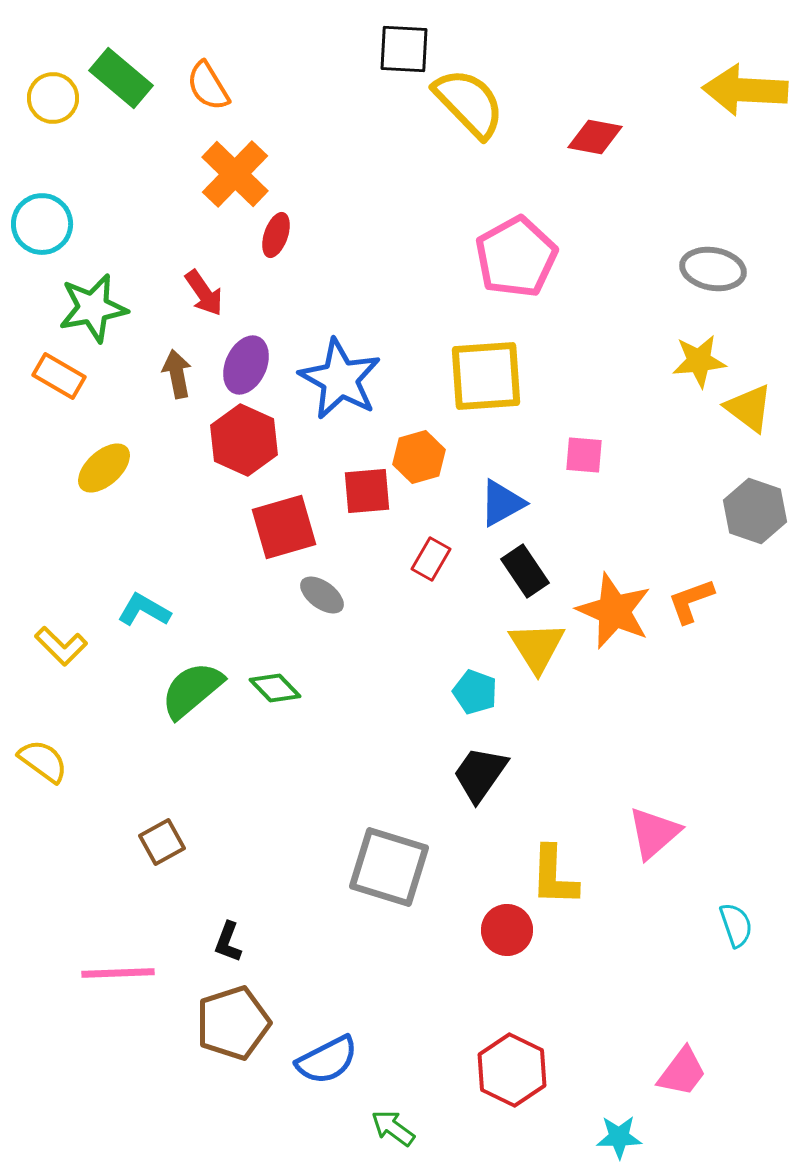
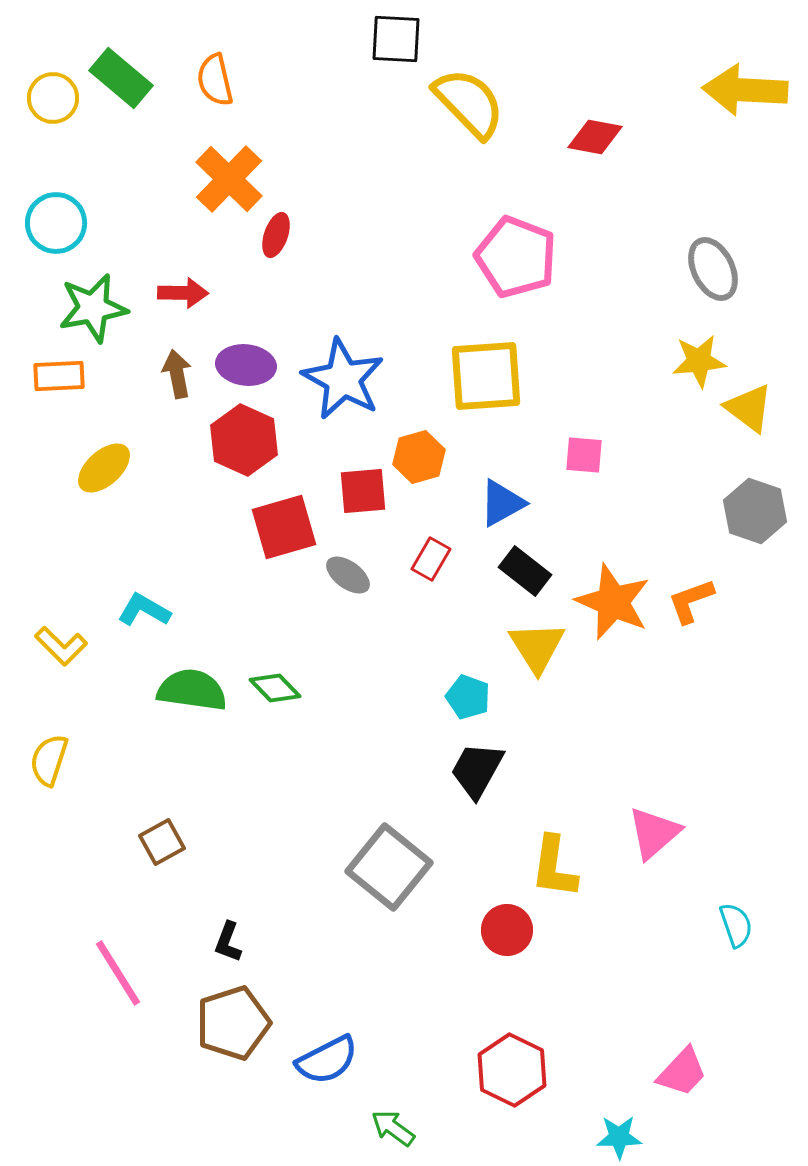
black square at (404, 49): moved 8 px left, 10 px up
orange semicircle at (208, 86): moved 7 px right, 6 px up; rotated 18 degrees clockwise
orange cross at (235, 174): moved 6 px left, 5 px down
cyan circle at (42, 224): moved 14 px right, 1 px up
pink pentagon at (516, 257): rotated 22 degrees counterclockwise
gray ellipse at (713, 269): rotated 54 degrees clockwise
red arrow at (204, 293): moved 21 px left; rotated 54 degrees counterclockwise
purple ellipse at (246, 365): rotated 72 degrees clockwise
orange rectangle at (59, 376): rotated 33 degrees counterclockwise
blue star at (340, 379): moved 3 px right
red square at (367, 491): moved 4 px left
black rectangle at (525, 571): rotated 18 degrees counterclockwise
gray ellipse at (322, 595): moved 26 px right, 20 px up
orange star at (614, 611): moved 1 px left, 9 px up
green semicircle at (192, 690): rotated 48 degrees clockwise
cyan pentagon at (475, 692): moved 7 px left, 5 px down
yellow semicircle at (43, 761): moved 6 px right, 1 px up; rotated 108 degrees counterclockwise
black trapezoid at (480, 774): moved 3 px left, 4 px up; rotated 6 degrees counterclockwise
gray square at (389, 867): rotated 22 degrees clockwise
yellow L-shape at (554, 876): moved 9 px up; rotated 6 degrees clockwise
pink line at (118, 973): rotated 60 degrees clockwise
pink trapezoid at (682, 1072): rotated 6 degrees clockwise
